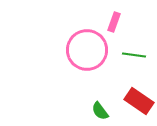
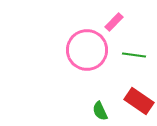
pink rectangle: rotated 24 degrees clockwise
green semicircle: rotated 12 degrees clockwise
